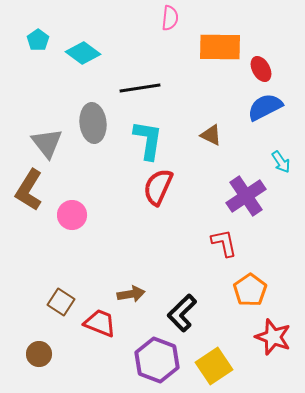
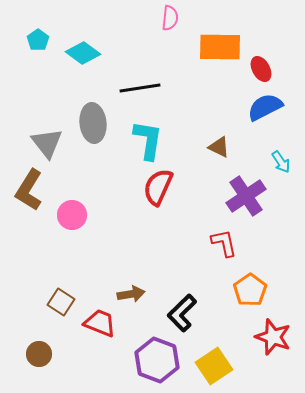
brown triangle: moved 8 px right, 12 px down
